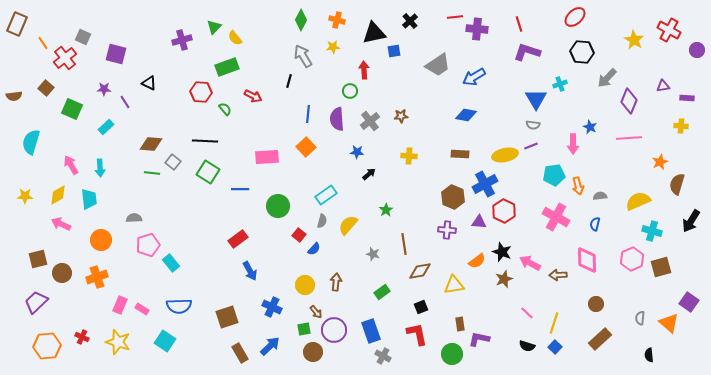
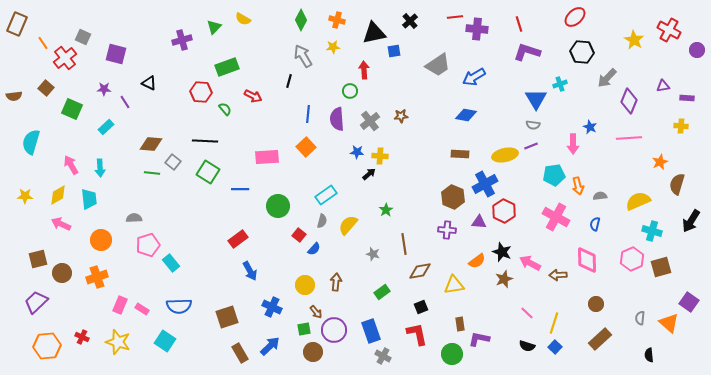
yellow semicircle at (235, 38): moved 8 px right, 19 px up; rotated 21 degrees counterclockwise
yellow cross at (409, 156): moved 29 px left
